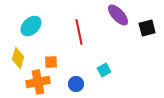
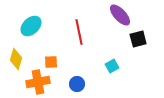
purple ellipse: moved 2 px right
black square: moved 9 px left, 11 px down
yellow diamond: moved 2 px left, 1 px down
cyan square: moved 8 px right, 4 px up
blue circle: moved 1 px right
